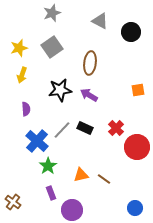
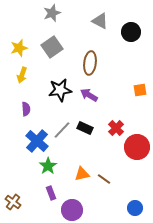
orange square: moved 2 px right
orange triangle: moved 1 px right, 1 px up
